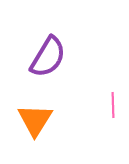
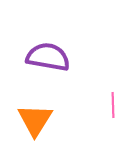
purple semicircle: rotated 111 degrees counterclockwise
